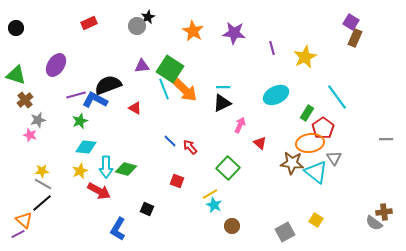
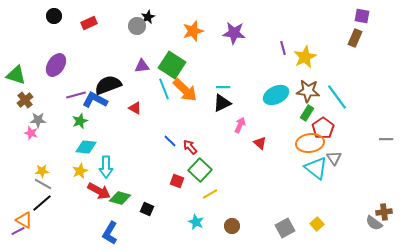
purple square at (351, 22): moved 11 px right, 6 px up; rotated 21 degrees counterclockwise
black circle at (16, 28): moved 38 px right, 12 px up
orange star at (193, 31): rotated 25 degrees clockwise
purple line at (272, 48): moved 11 px right
green square at (170, 69): moved 2 px right, 4 px up
gray star at (38, 120): rotated 14 degrees clockwise
pink star at (30, 135): moved 1 px right, 2 px up
brown star at (292, 163): moved 16 px right, 72 px up
green square at (228, 168): moved 28 px left, 2 px down
green diamond at (126, 169): moved 6 px left, 29 px down
cyan triangle at (316, 172): moved 4 px up
cyan star at (214, 205): moved 18 px left, 17 px down
orange triangle at (24, 220): rotated 12 degrees counterclockwise
yellow square at (316, 220): moved 1 px right, 4 px down; rotated 16 degrees clockwise
blue L-shape at (118, 229): moved 8 px left, 4 px down
gray square at (285, 232): moved 4 px up
purple line at (18, 234): moved 3 px up
